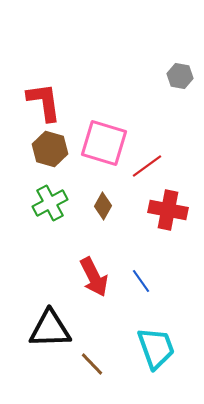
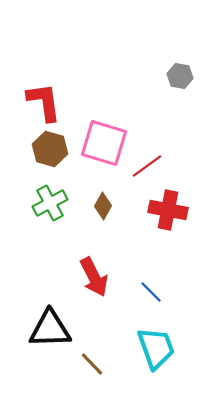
blue line: moved 10 px right, 11 px down; rotated 10 degrees counterclockwise
